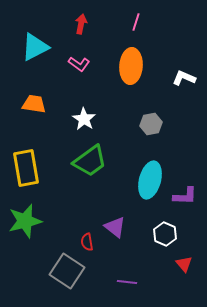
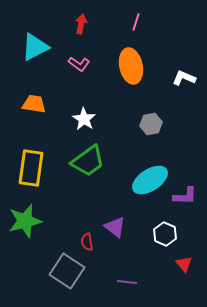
orange ellipse: rotated 16 degrees counterclockwise
green trapezoid: moved 2 px left
yellow rectangle: moved 5 px right; rotated 18 degrees clockwise
cyan ellipse: rotated 42 degrees clockwise
